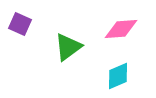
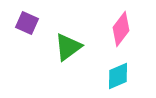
purple square: moved 7 px right, 1 px up
pink diamond: rotated 48 degrees counterclockwise
